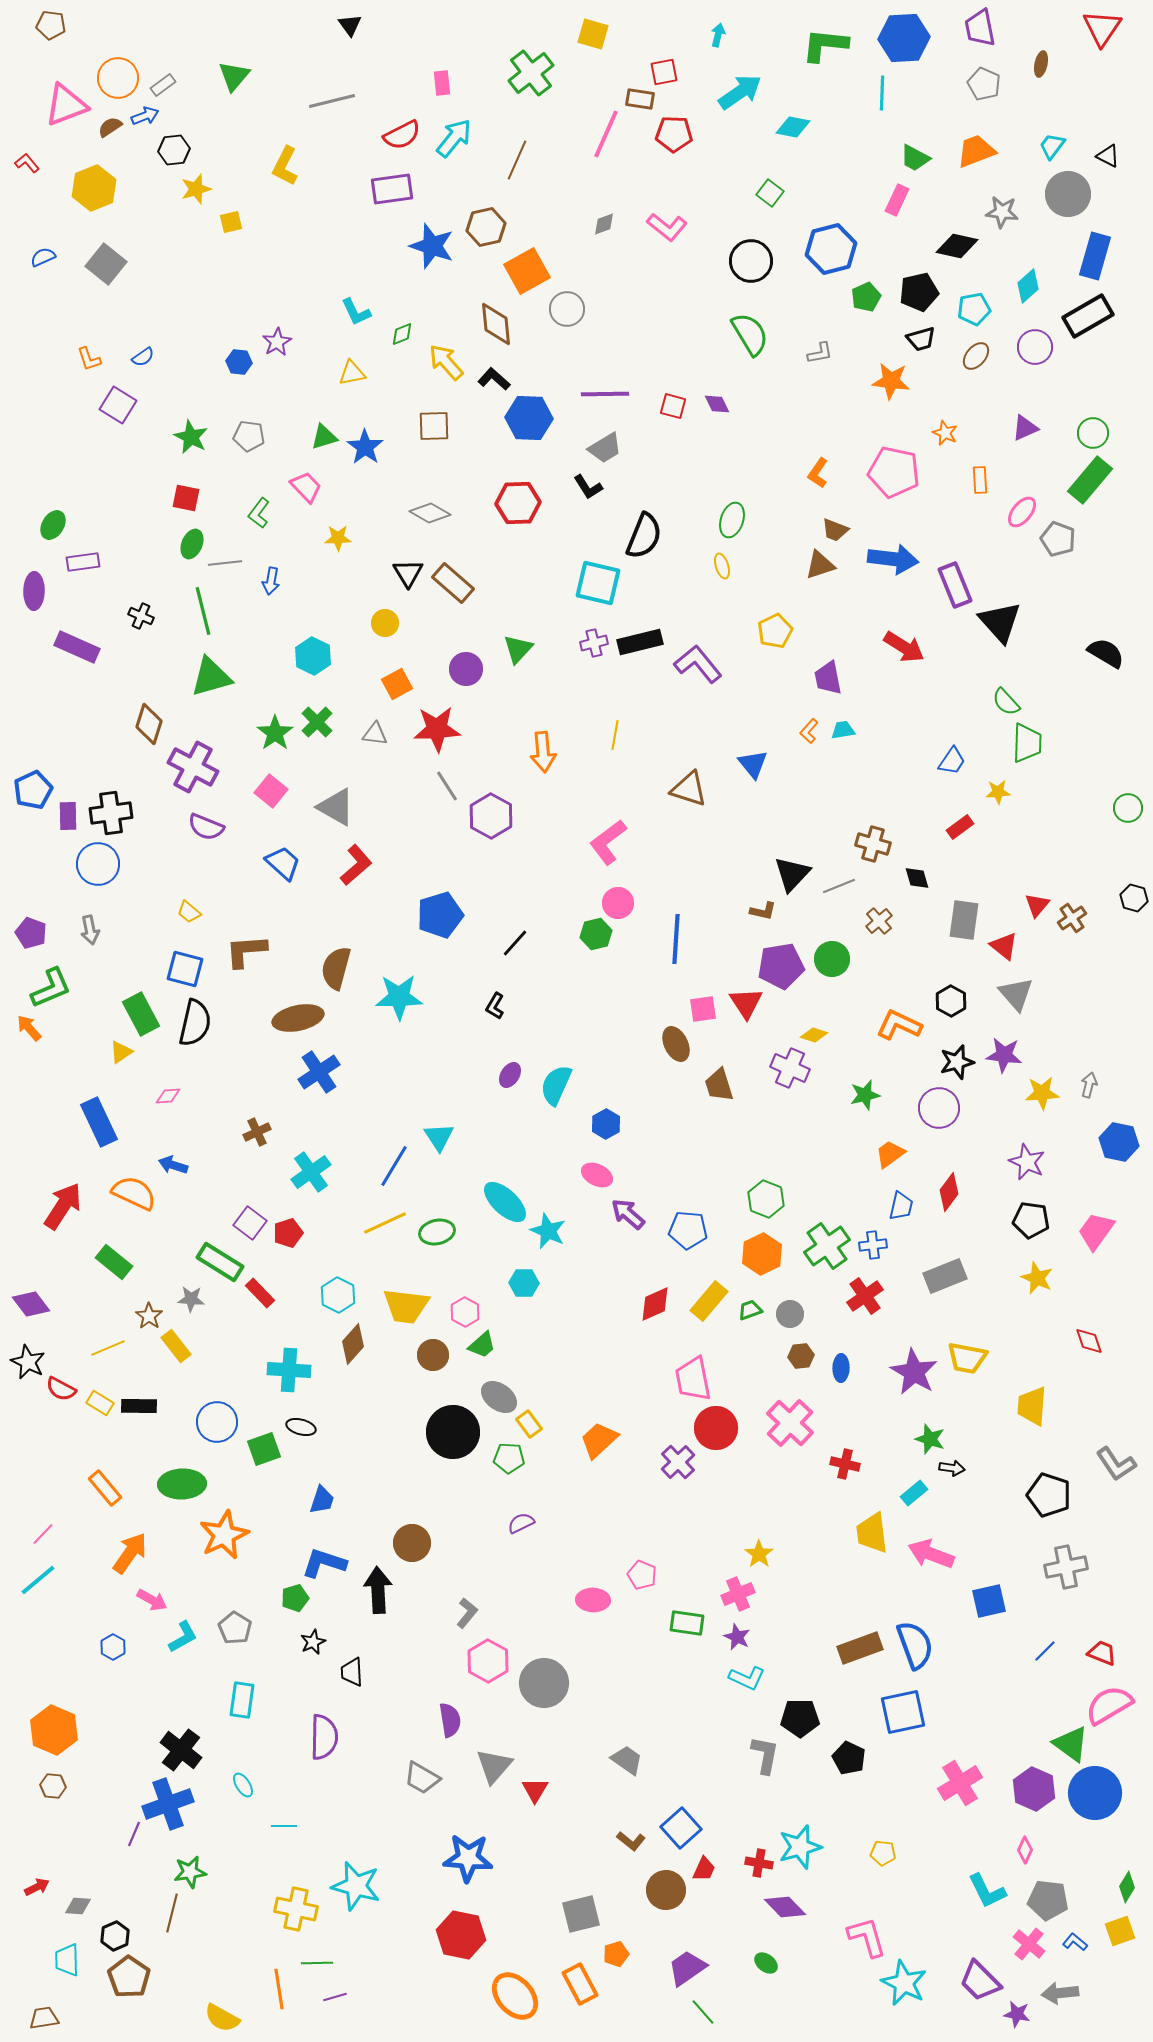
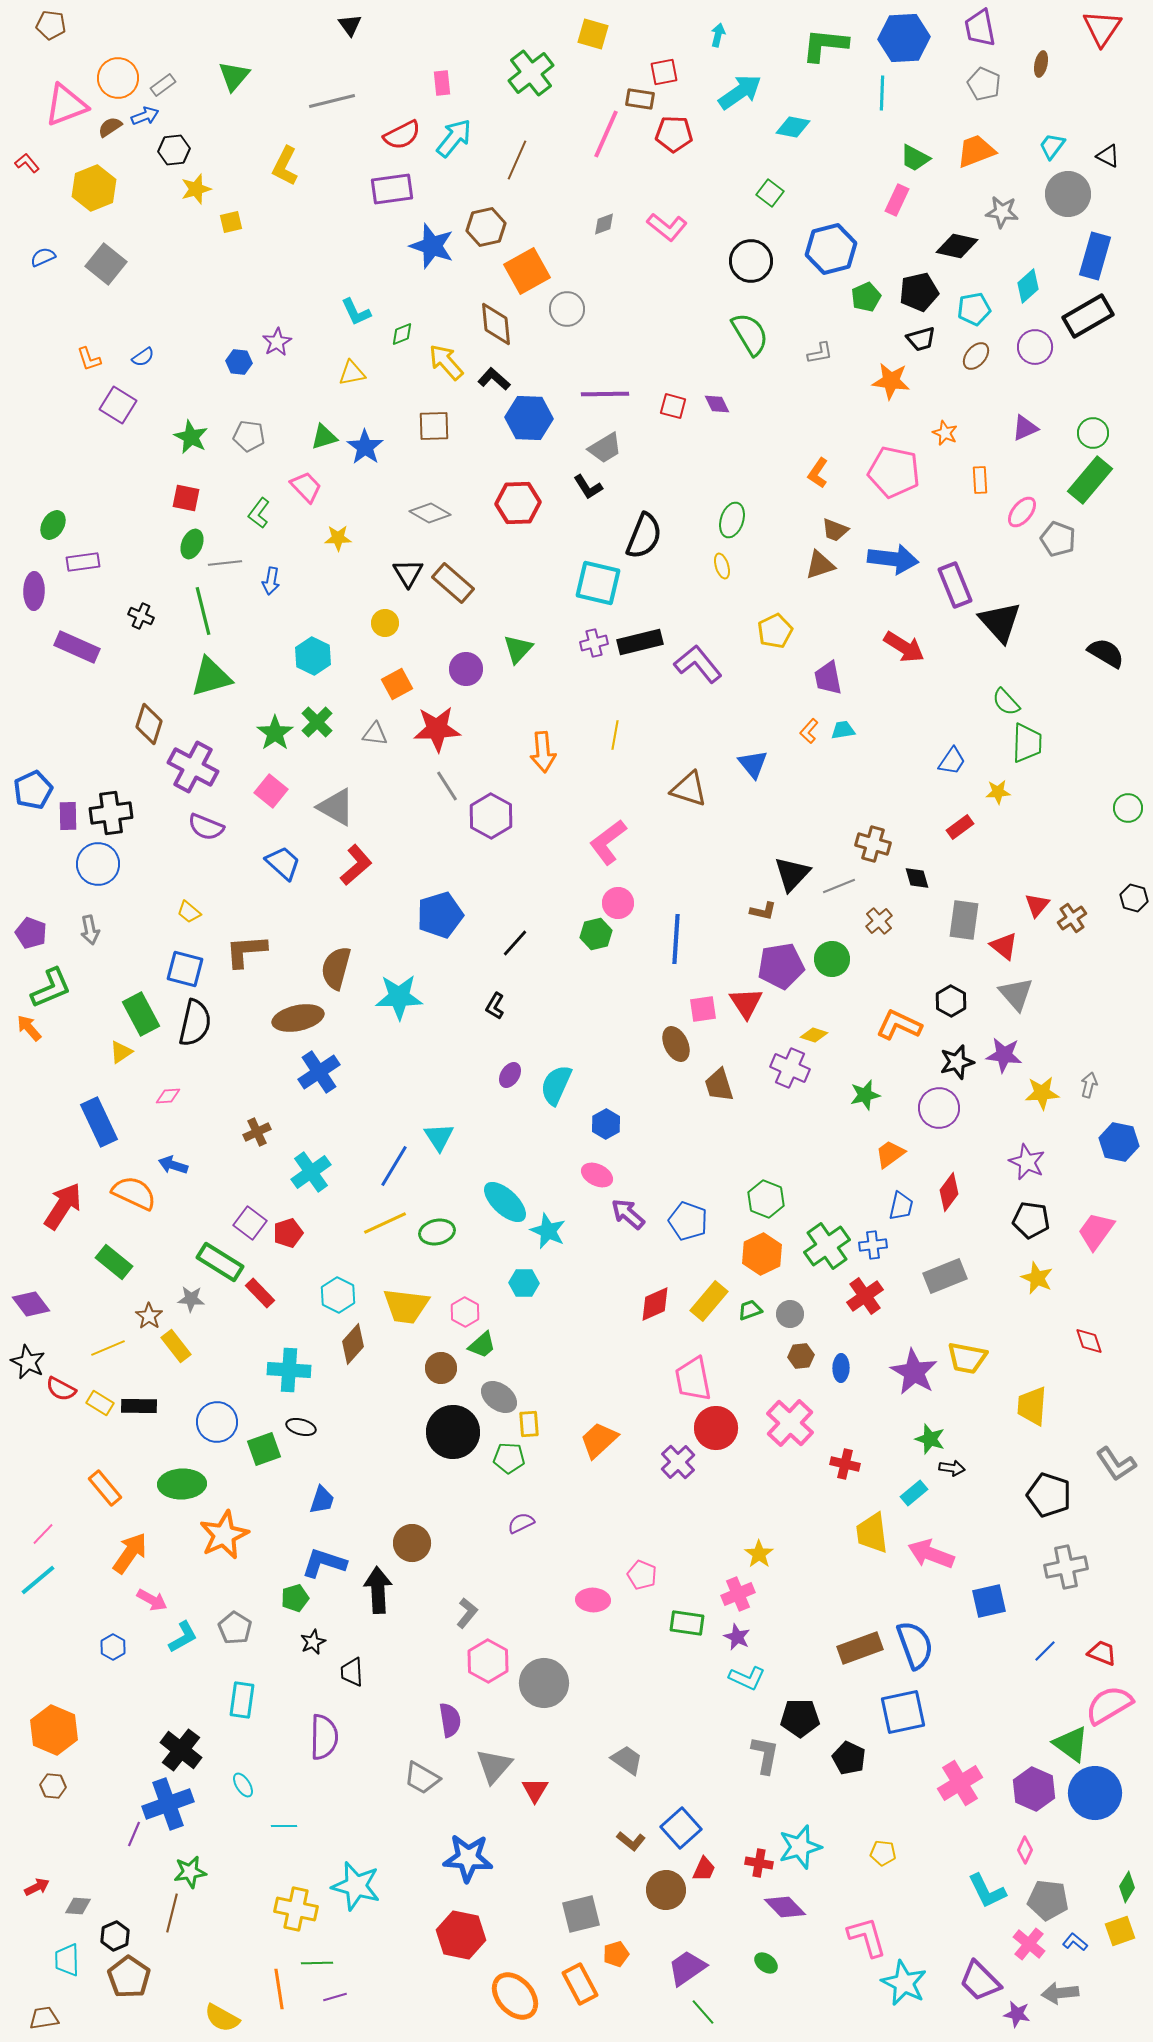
blue pentagon at (688, 1230): moved 9 px up; rotated 15 degrees clockwise
brown circle at (433, 1355): moved 8 px right, 13 px down
yellow rectangle at (529, 1424): rotated 32 degrees clockwise
